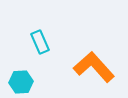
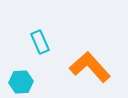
orange L-shape: moved 4 px left
